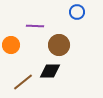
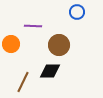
purple line: moved 2 px left
orange circle: moved 1 px up
brown line: rotated 25 degrees counterclockwise
